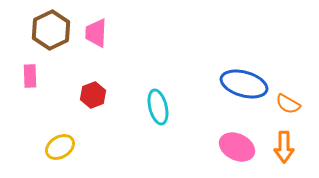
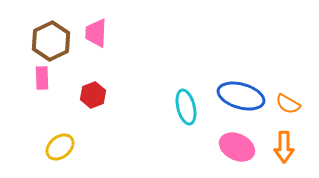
brown hexagon: moved 11 px down
pink rectangle: moved 12 px right, 2 px down
blue ellipse: moved 3 px left, 12 px down
cyan ellipse: moved 28 px right
yellow ellipse: rotated 8 degrees counterclockwise
